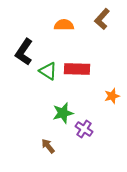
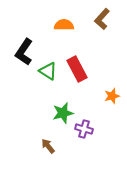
red rectangle: rotated 60 degrees clockwise
purple cross: rotated 18 degrees counterclockwise
